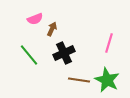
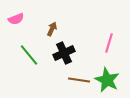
pink semicircle: moved 19 px left
